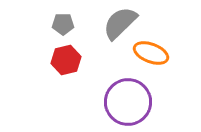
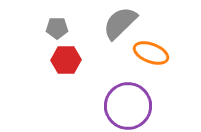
gray pentagon: moved 6 px left, 4 px down
red hexagon: rotated 12 degrees clockwise
purple circle: moved 4 px down
